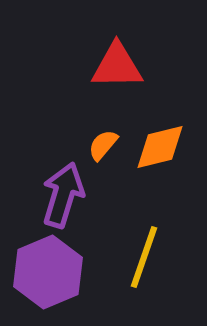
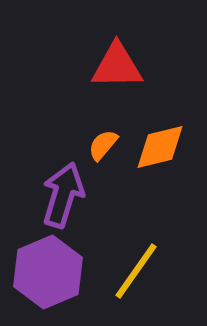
yellow line: moved 8 px left, 14 px down; rotated 16 degrees clockwise
